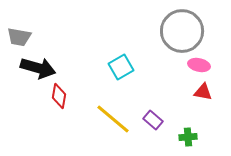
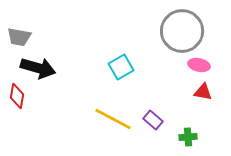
red diamond: moved 42 px left
yellow line: rotated 12 degrees counterclockwise
